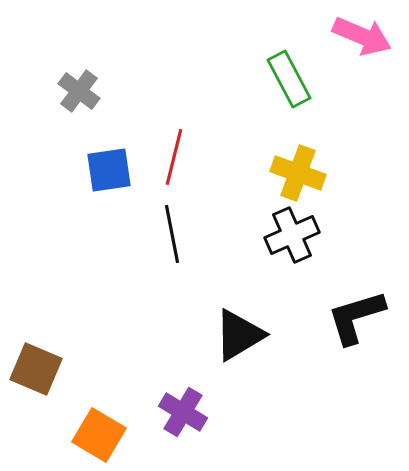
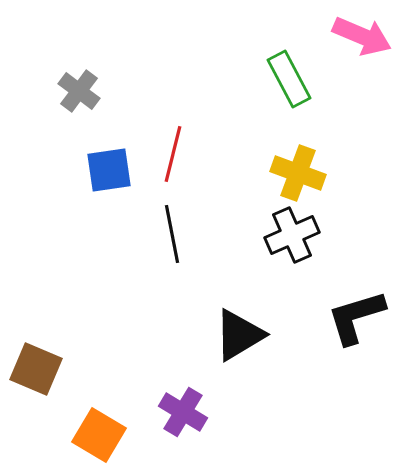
red line: moved 1 px left, 3 px up
